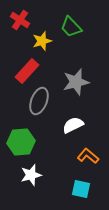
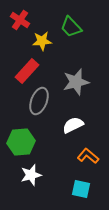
yellow star: rotated 12 degrees clockwise
